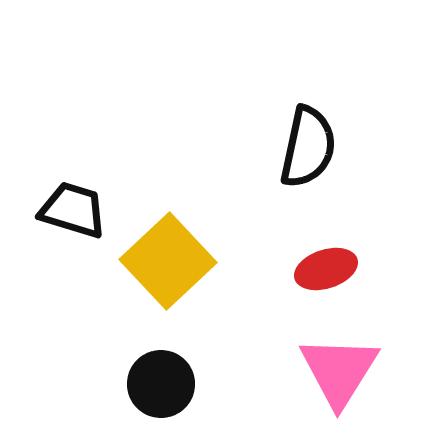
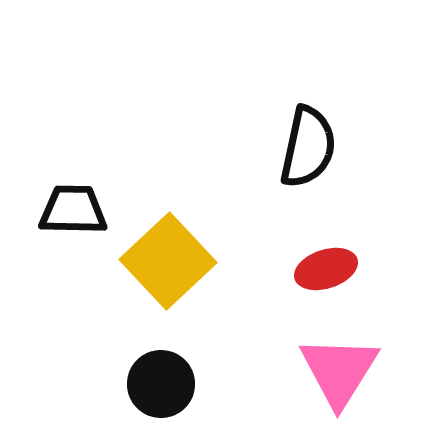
black trapezoid: rotated 16 degrees counterclockwise
